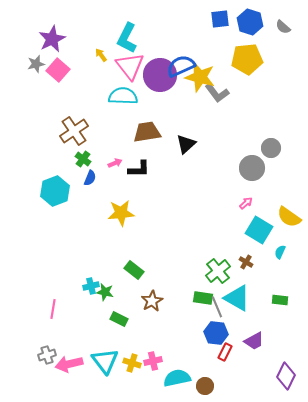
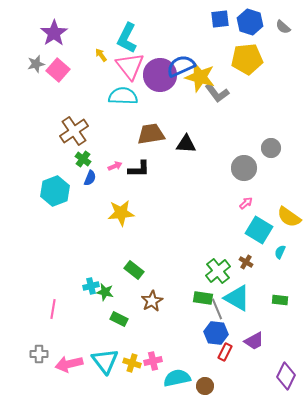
purple star at (52, 39): moved 2 px right, 6 px up; rotated 8 degrees counterclockwise
brown trapezoid at (147, 132): moved 4 px right, 2 px down
black triangle at (186, 144): rotated 45 degrees clockwise
pink arrow at (115, 163): moved 3 px down
gray circle at (252, 168): moved 8 px left
gray line at (217, 307): moved 2 px down
gray cross at (47, 355): moved 8 px left, 1 px up; rotated 18 degrees clockwise
